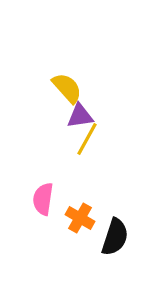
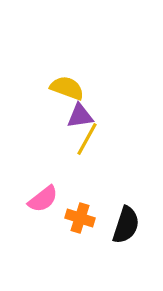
yellow semicircle: rotated 28 degrees counterclockwise
pink semicircle: rotated 136 degrees counterclockwise
orange cross: rotated 12 degrees counterclockwise
black semicircle: moved 11 px right, 12 px up
